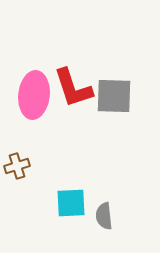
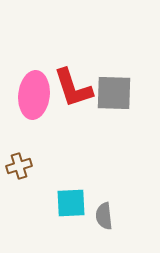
gray square: moved 3 px up
brown cross: moved 2 px right
